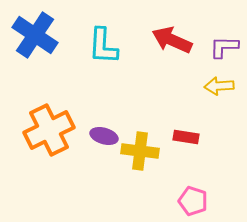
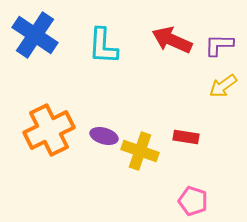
purple L-shape: moved 5 px left, 2 px up
yellow arrow: moved 4 px right; rotated 32 degrees counterclockwise
yellow cross: rotated 12 degrees clockwise
